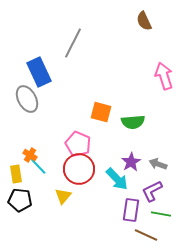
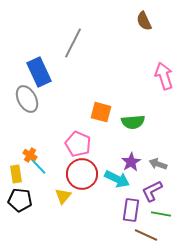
red circle: moved 3 px right, 5 px down
cyan arrow: rotated 20 degrees counterclockwise
